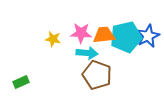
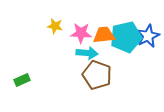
yellow star: moved 2 px right, 13 px up
green rectangle: moved 1 px right, 2 px up
